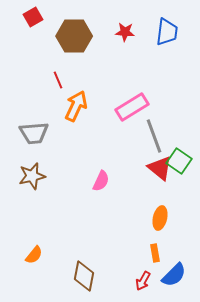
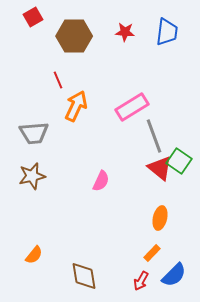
orange rectangle: moved 3 px left; rotated 54 degrees clockwise
brown diamond: rotated 20 degrees counterclockwise
red arrow: moved 2 px left
